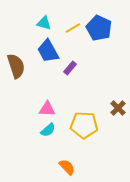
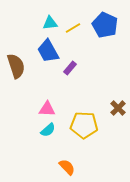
cyan triangle: moved 6 px right; rotated 21 degrees counterclockwise
blue pentagon: moved 6 px right, 3 px up
